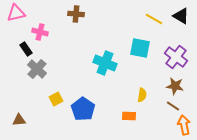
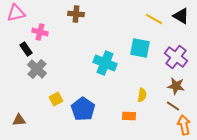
brown star: moved 1 px right
